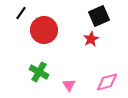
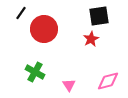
black square: rotated 15 degrees clockwise
red circle: moved 1 px up
green cross: moved 4 px left
pink diamond: moved 1 px right, 1 px up
